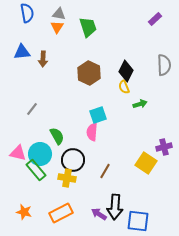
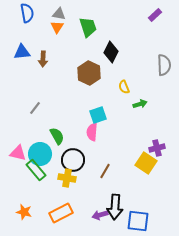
purple rectangle: moved 4 px up
black diamond: moved 15 px left, 19 px up
gray line: moved 3 px right, 1 px up
purple cross: moved 7 px left, 1 px down
purple arrow: moved 1 px right, 1 px down; rotated 49 degrees counterclockwise
